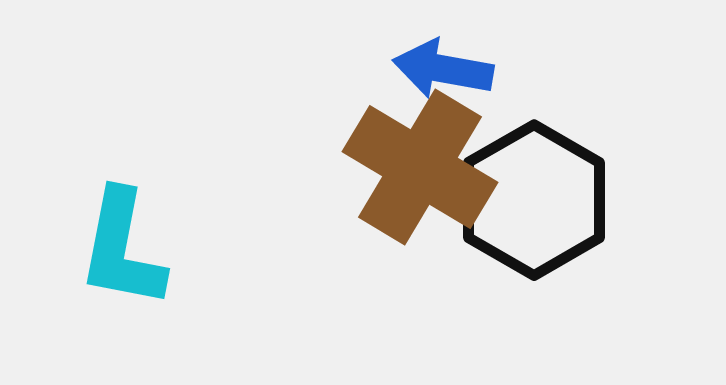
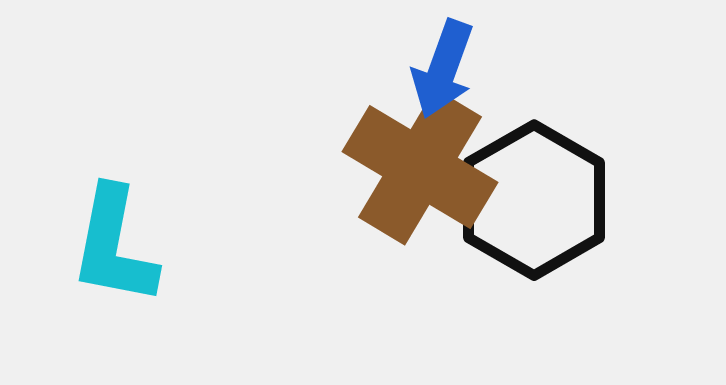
blue arrow: rotated 80 degrees counterclockwise
cyan L-shape: moved 8 px left, 3 px up
